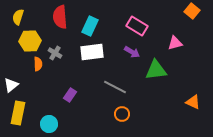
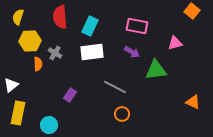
pink rectangle: rotated 20 degrees counterclockwise
cyan circle: moved 1 px down
